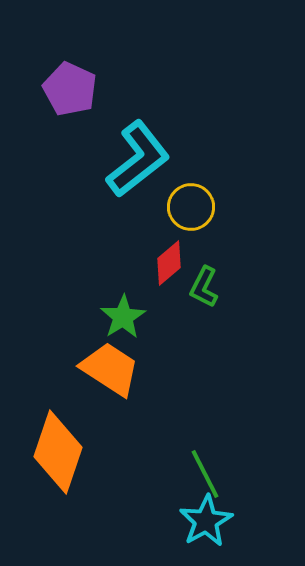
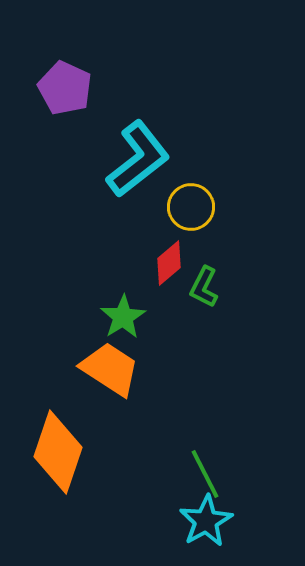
purple pentagon: moved 5 px left, 1 px up
